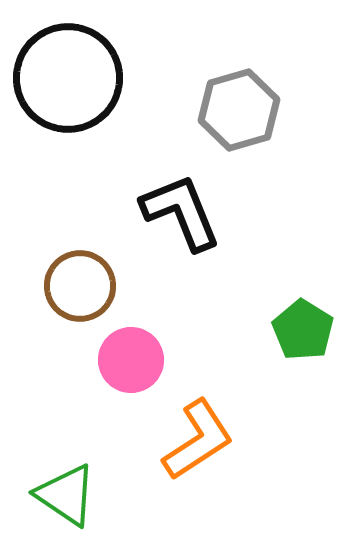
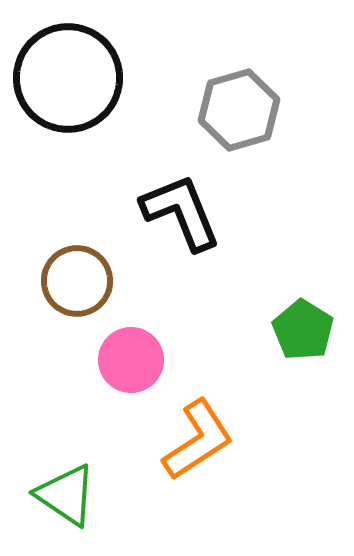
brown circle: moved 3 px left, 5 px up
